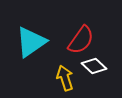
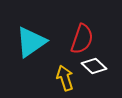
red semicircle: moved 1 px right, 1 px up; rotated 16 degrees counterclockwise
